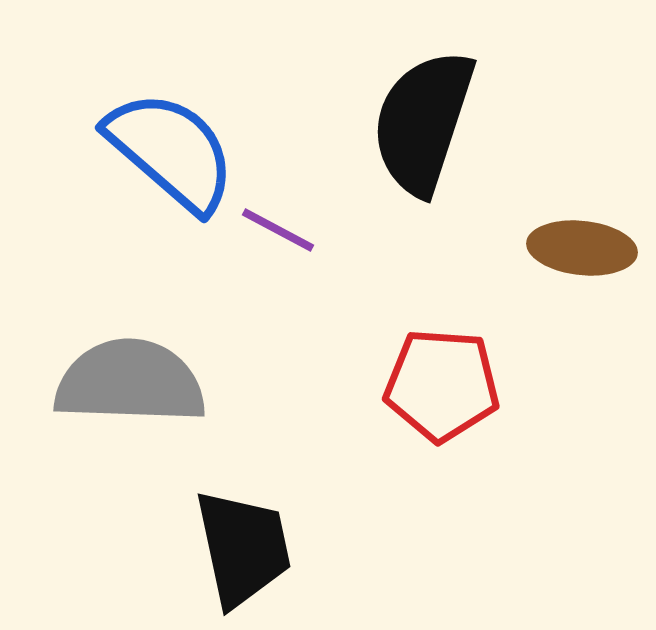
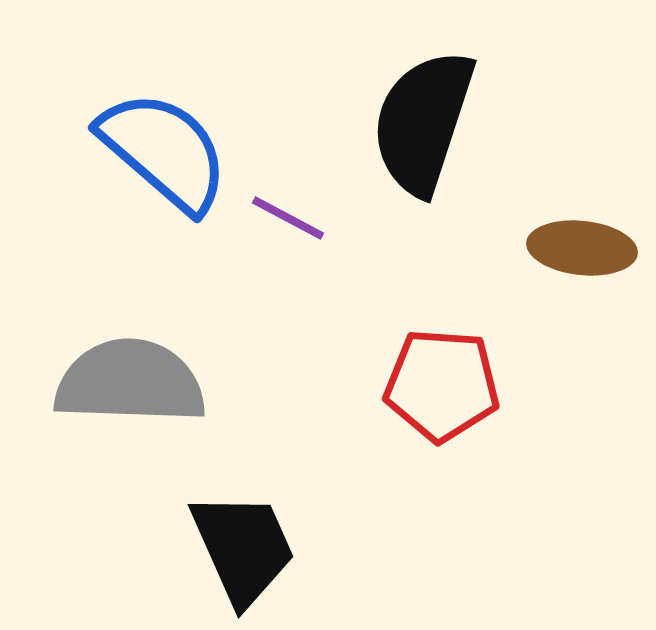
blue semicircle: moved 7 px left
purple line: moved 10 px right, 12 px up
black trapezoid: rotated 12 degrees counterclockwise
